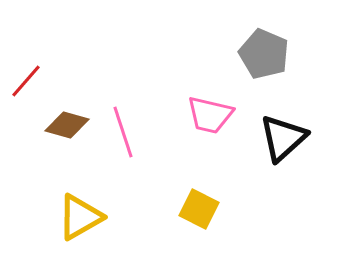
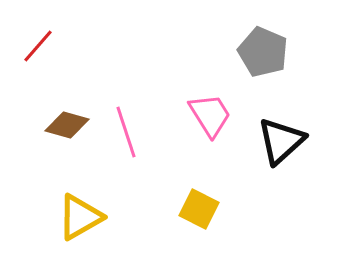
gray pentagon: moved 1 px left, 2 px up
red line: moved 12 px right, 35 px up
pink trapezoid: rotated 135 degrees counterclockwise
pink line: moved 3 px right
black triangle: moved 2 px left, 3 px down
